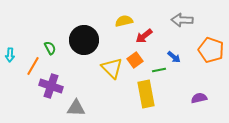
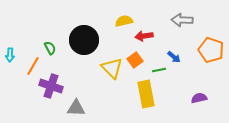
red arrow: rotated 30 degrees clockwise
